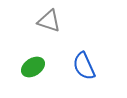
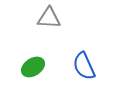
gray triangle: moved 3 px up; rotated 15 degrees counterclockwise
